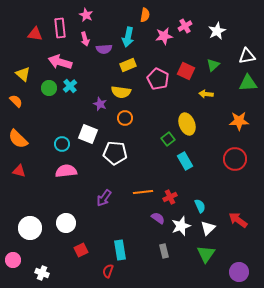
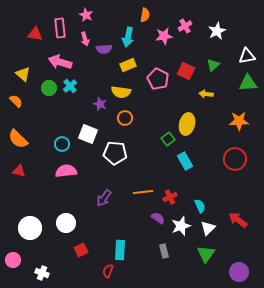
yellow ellipse at (187, 124): rotated 35 degrees clockwise
cyan rectangle at (120, 250): rotated 12 degrees clockwise
